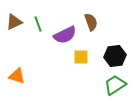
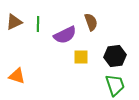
green line: rotated 21 degrees clockwise
green trapezoid: rotated 105 degrees clockwise
